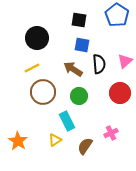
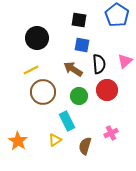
yellow line: moved 1 px left, 2 px down
red circle: moved 13 px left, 3 px up
brown semicircle: rotated 18 degrees counterclockwise
